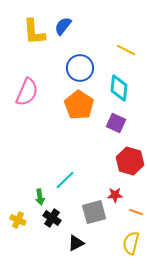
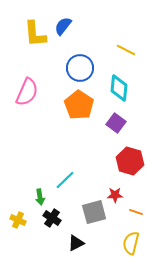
yellow L-shape: moved 1 px right, 2 px down
purple square: rotated 12 degrees clockwise
